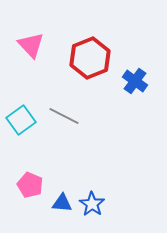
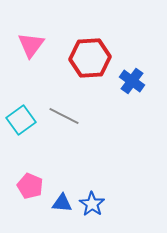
pink triangle: rotated 20 degrees clockwise
red hexagon: rotated 18 degrees clockwise
blue cross: moved 3 px left
pink pentagon: moved 1 px down
